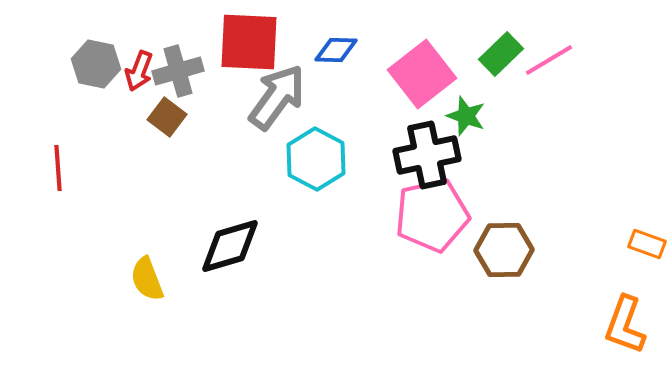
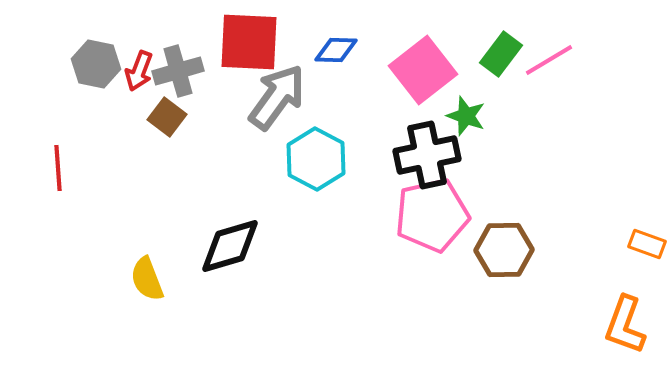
green rectangle: rotated 9 degrees counterclockwise
pink square: moved 1 px right, 4 px up
